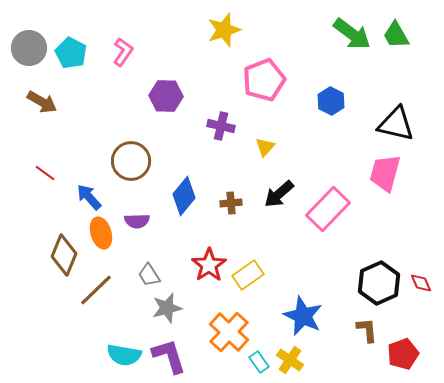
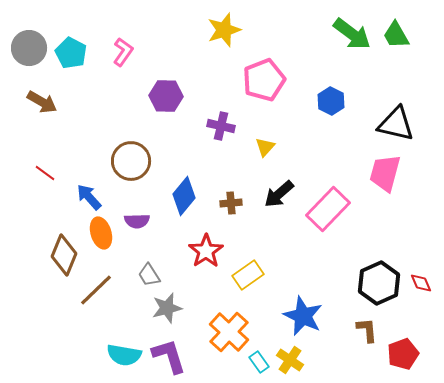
red star: moved 3 px left, 14 px up
